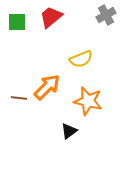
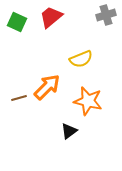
gray cross: rotated 12 degrees clockwise
green square: rotated 24 degrees clockwise
brown line: rotated 21 degrees counterclockwise
